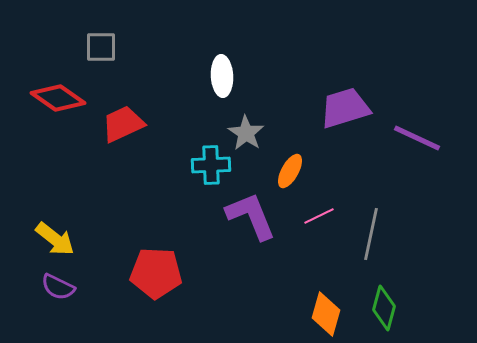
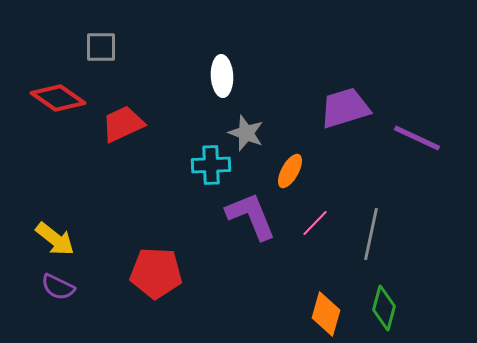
gray star: rotated 12 degrees counterclockwise
pink line: moved 4 px left, 7 px down; rotated 20 degrees counterclockwise
